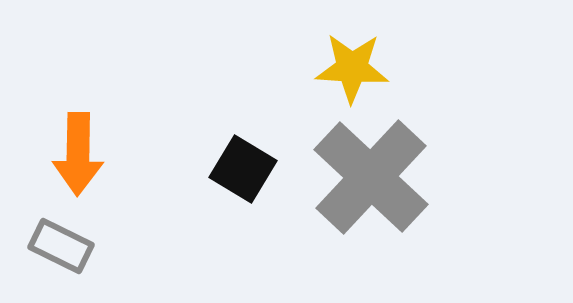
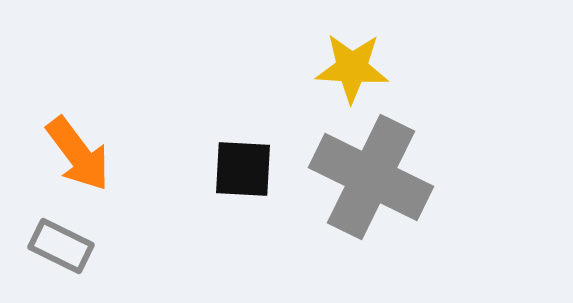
orange arrow: rotated 38 degrees counterclockwise
black square: rotated 28 degrees counterclockwise
gray cross: rotated 17 degrees counterclockwise
